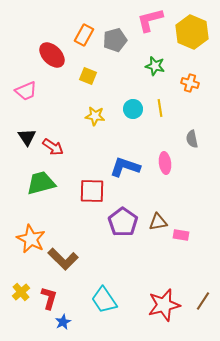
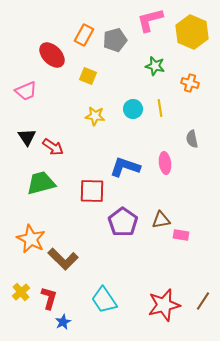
brown triangle: moved 3 px right, 2 px up
